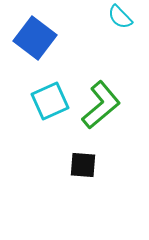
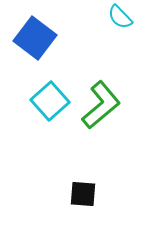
cyan square: rotated 18 degrees counterclockwise
black square: moved 29 px down
